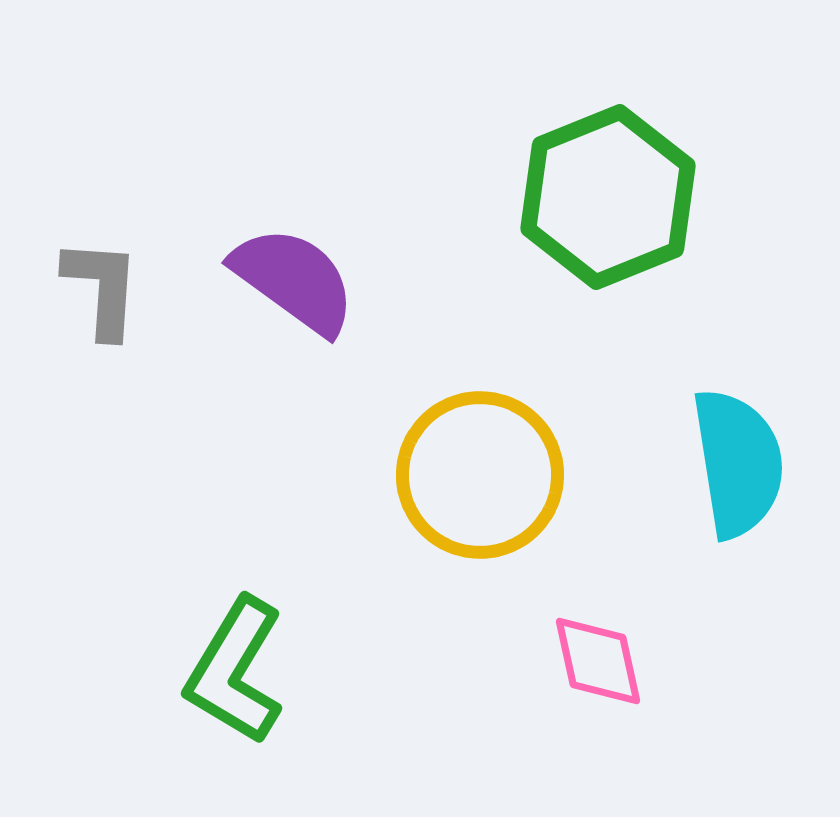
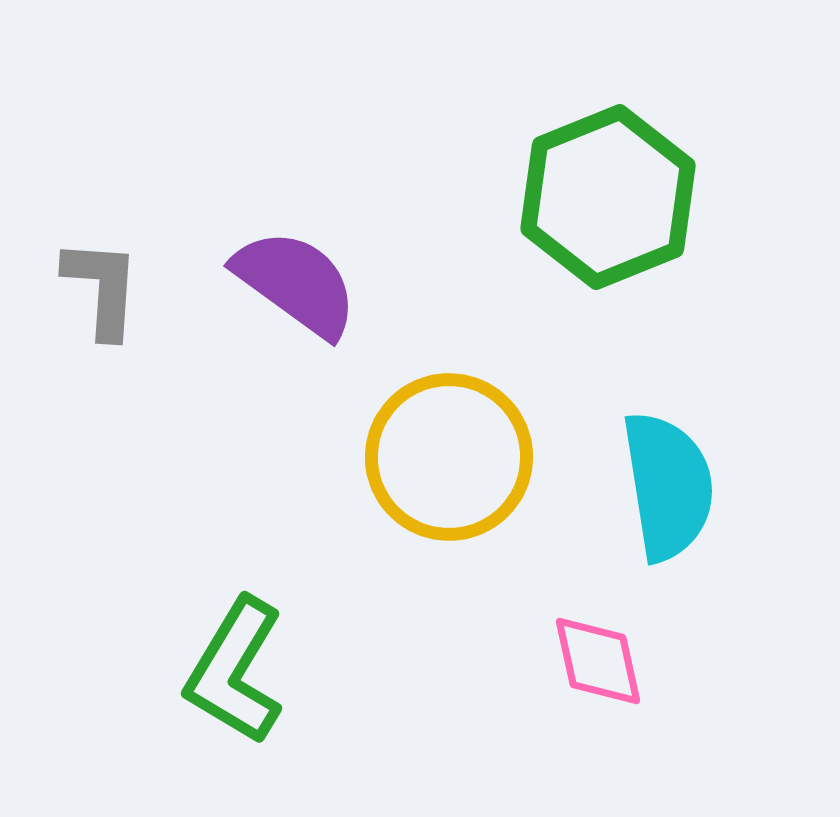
purple semicircle: moved 2 px right, 3 px down
cyan semicircle: moved 70 px left, 23 px down
yellow circle: moved 31 px left, 18 px up
